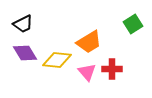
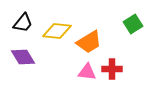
black trapezoid: moved 1 px up; rotated 25 degrees counterclockwise
purple diamond: moved 2 px left, 4 px down
yellow diamond: moved 29 px up
pink triangle: rotated 42 degrees counterclockwise
